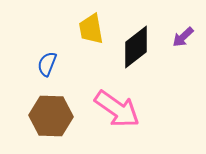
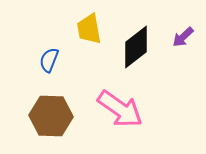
yellow trapezoid: moved 2 px left
blue semicircle: moved 2 px right, 4 px up
pink arrow: moved 3 px right
